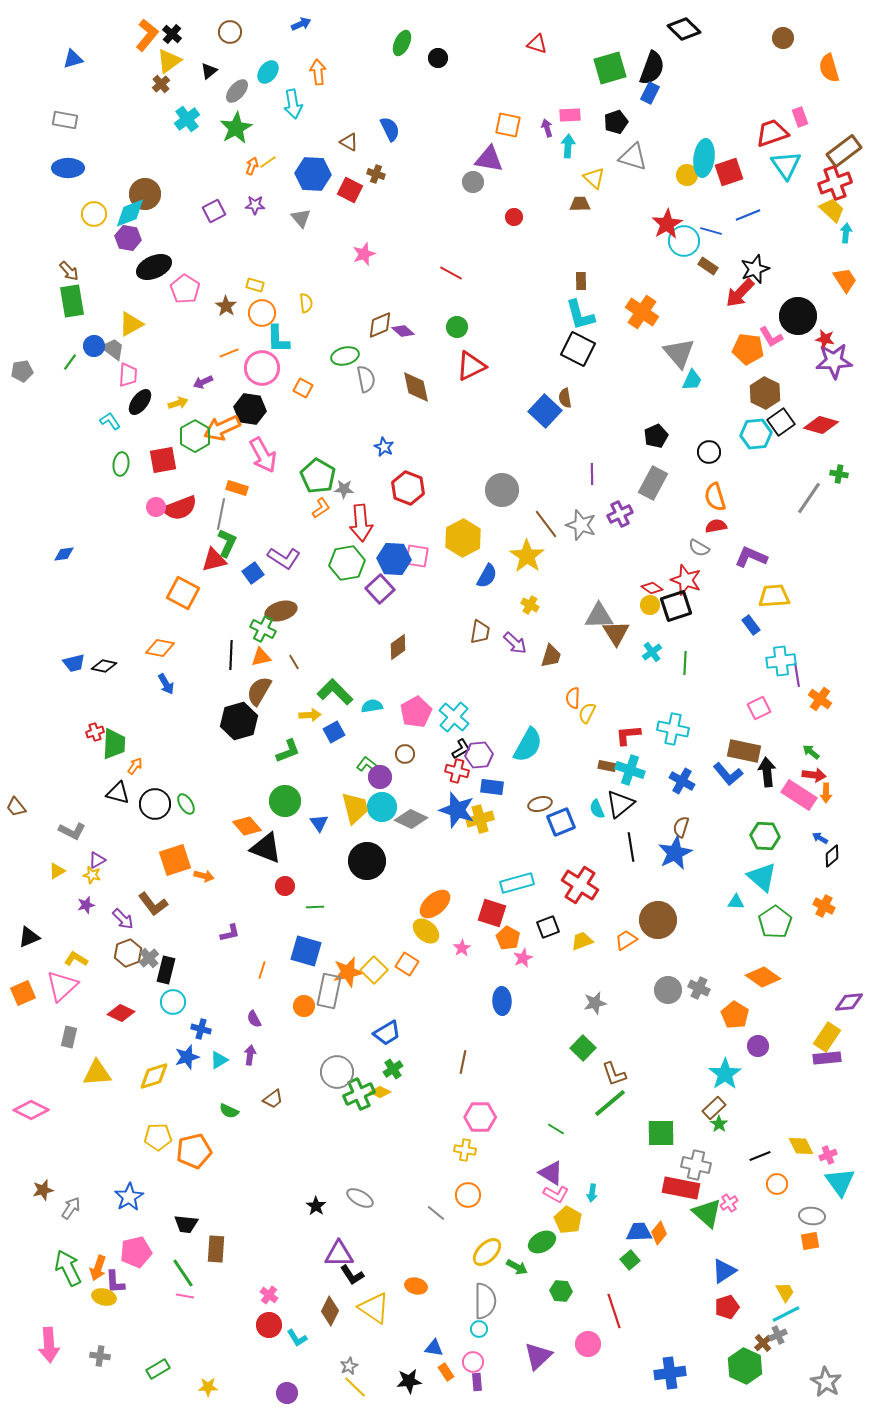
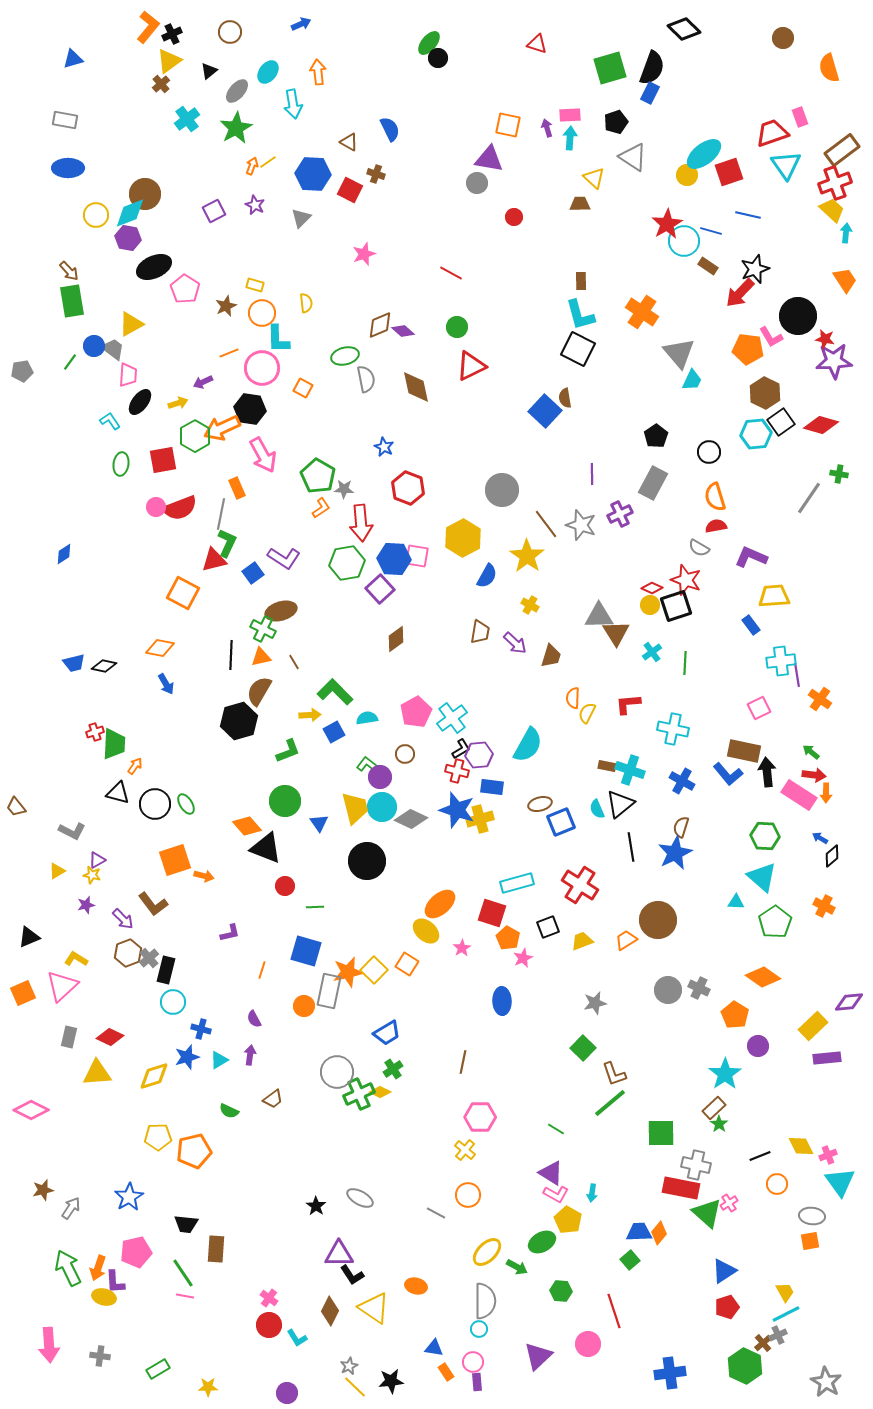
black cross at (172, 34): rotated 24 degrees clockwise
orange L-shape at (147, 35): moved 1 px right, 8 px up
green ellipse at (402, 43): moved 27 px right; rotated 15 degrees clockwise
cyan arrow at (568, 146): moved 2 px right, 8 px up
brown rectangle at (844, 151): moved 2 px left, 1 px up
gray triangle at (633, 157): rotated 16 degrees clockwise
cyan ellipse at (704, 158): moved 4 px up; rotated 45 degrees clockwise
gray circle at (473, 182): moved 4 px right, 1 px down
purple star at (255, 205): rotated 24 degrees clockwise
yellow circle at (94, 214): moved 2 px right, 1 px down
blue line at (748, 215): rotated 35 degrees clockwise
gray triangle at (301, 218): rotated 25 degrees clockwise
brown star at (226, 306): rotated 15 degrees clockwise
black pentagon at (656, 436): rotated 10 degrees counterclockwise
orange rectangle at (237, 488): rotated 50 degrees clockwise
blue diamond at (64, 554): rotated 25 degrees counterclockwise
red diamond at (652, 588): rotated 10 degrees counterclockwise
brown diamond at (398, 647): moved 2 px left, 8 px up
cyan semicircle at (372, 706): moved 5 px left, 12 px down
cyan cross at (454, 717): moved 2 px left, 1 px down; rotated 12 degrees clockwise
red L-shape at (628, 735): moved 31 px up
orange ellipse at (435, 904): moved 5 px right
red diamond at (121, 1013): moved 11 px left, 24 px down
yellow rectangle at (827, 1037): moved 14 px left, 11 px up; rotated 12 degrees clockwise
yellow cross at (465, 1150): rotated 30 degrees clockwise
gray line at (436, 1213): rotated 12 degrees counterclockwise
pink cross at (269, 1295): moved 3 px down
black star at (409, 1381): moved 18 px left
